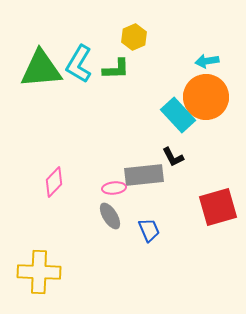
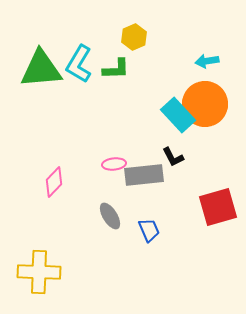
orange circle: moved 1 px left, 7 px down
pink ellipse: moved 24 px up
